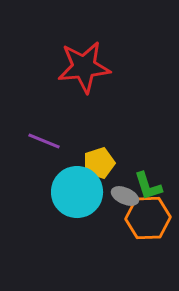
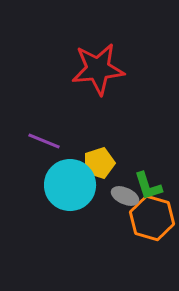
red star: moved 14 px right, 2 px down
cyan circle: moved 7 px left, 7 px up
orange hexagon: moved 4 px right; rotated 18 degrees clockwise
